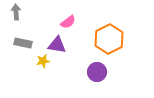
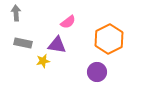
gray arrow: moved 1 px down
